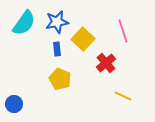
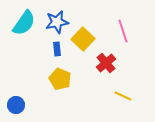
blue circle: moved 2 px right, 1 px down
